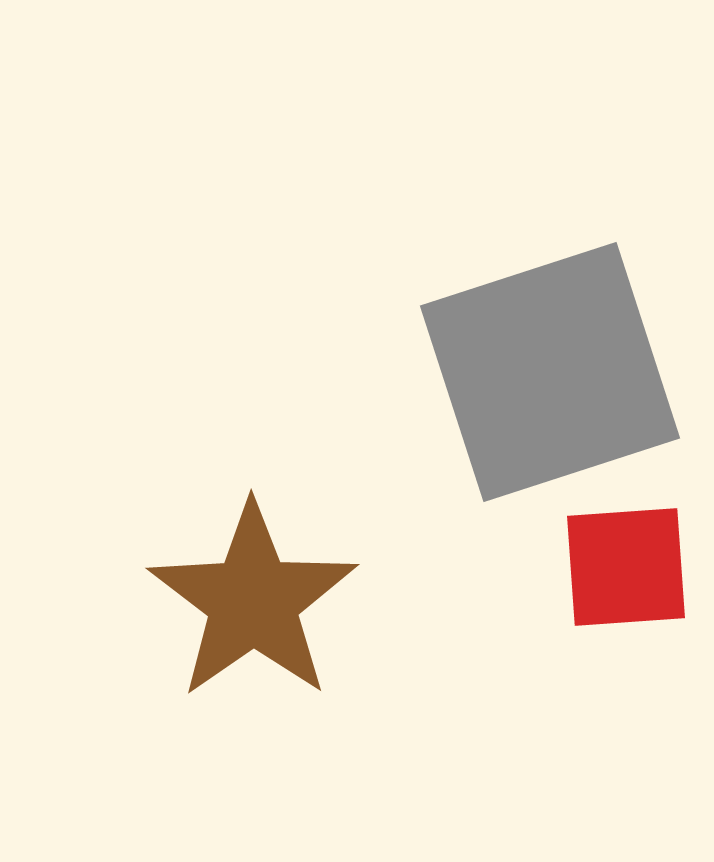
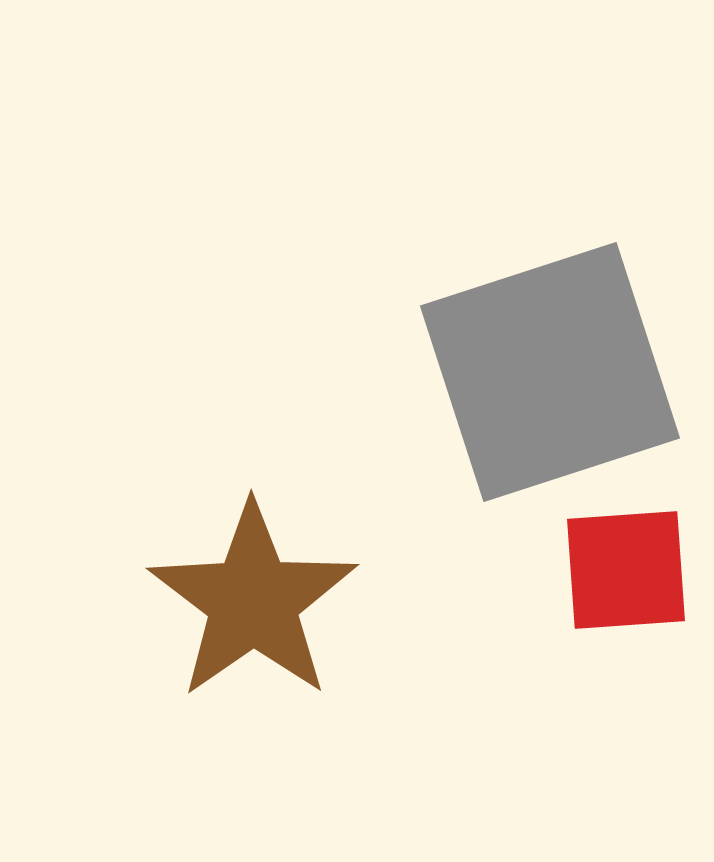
red square: moved 3 px down
